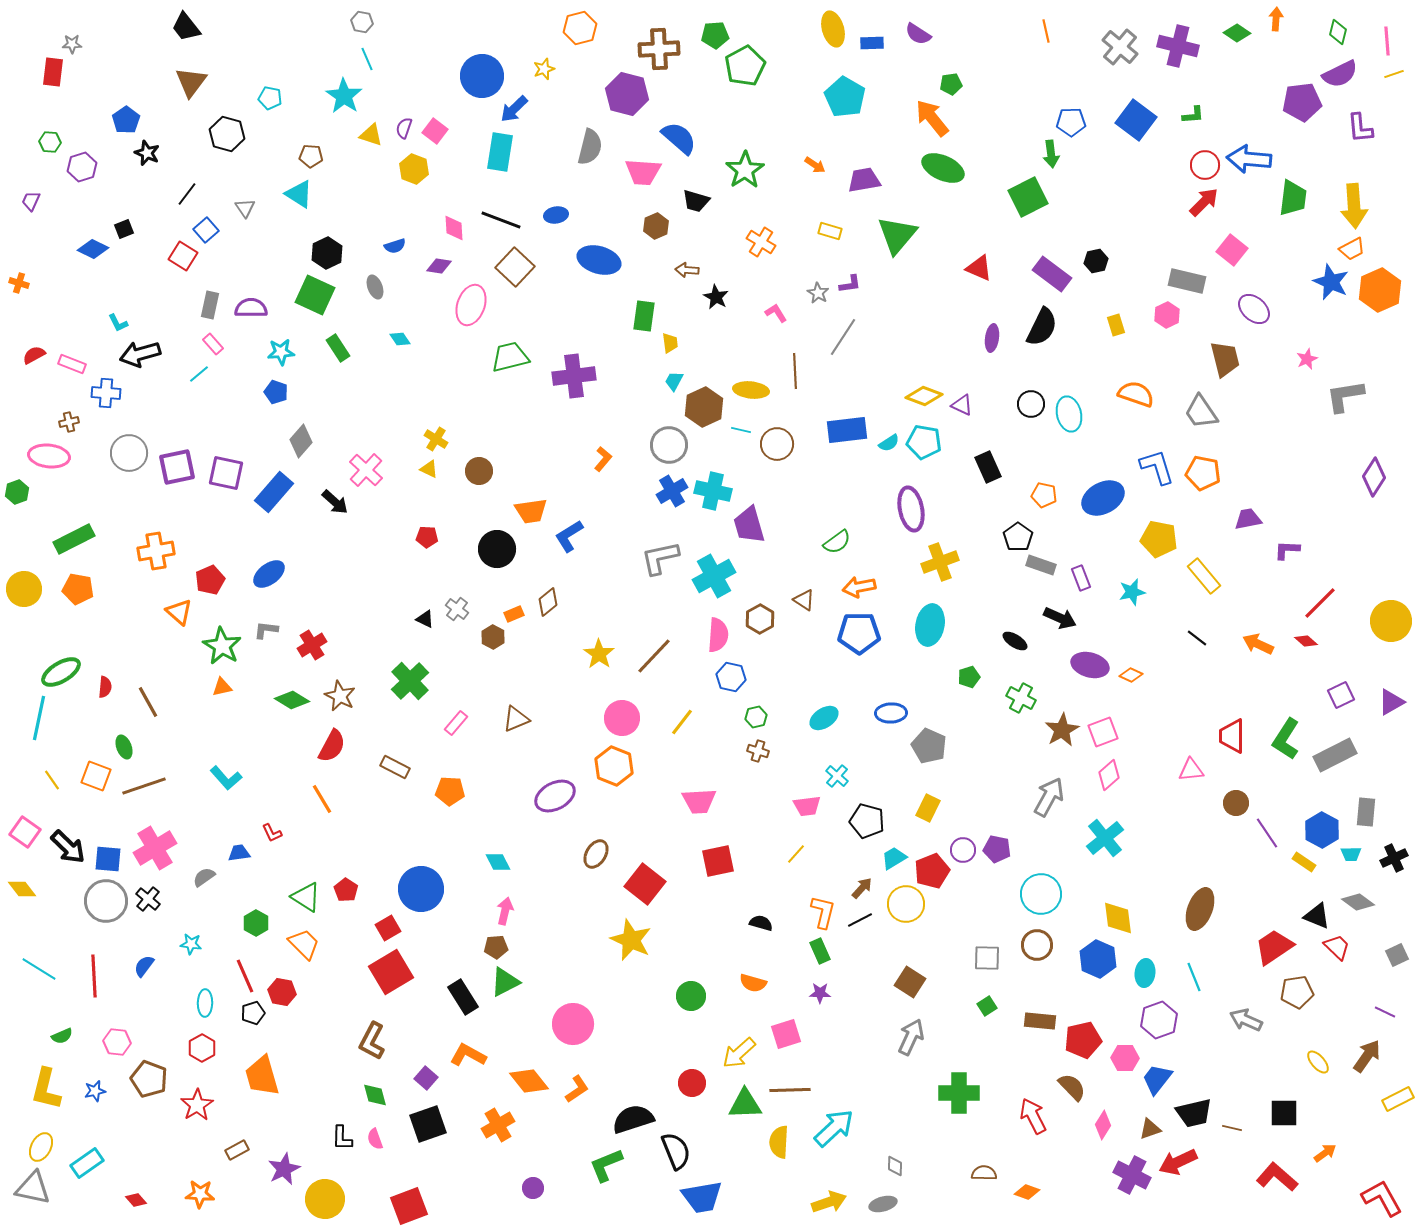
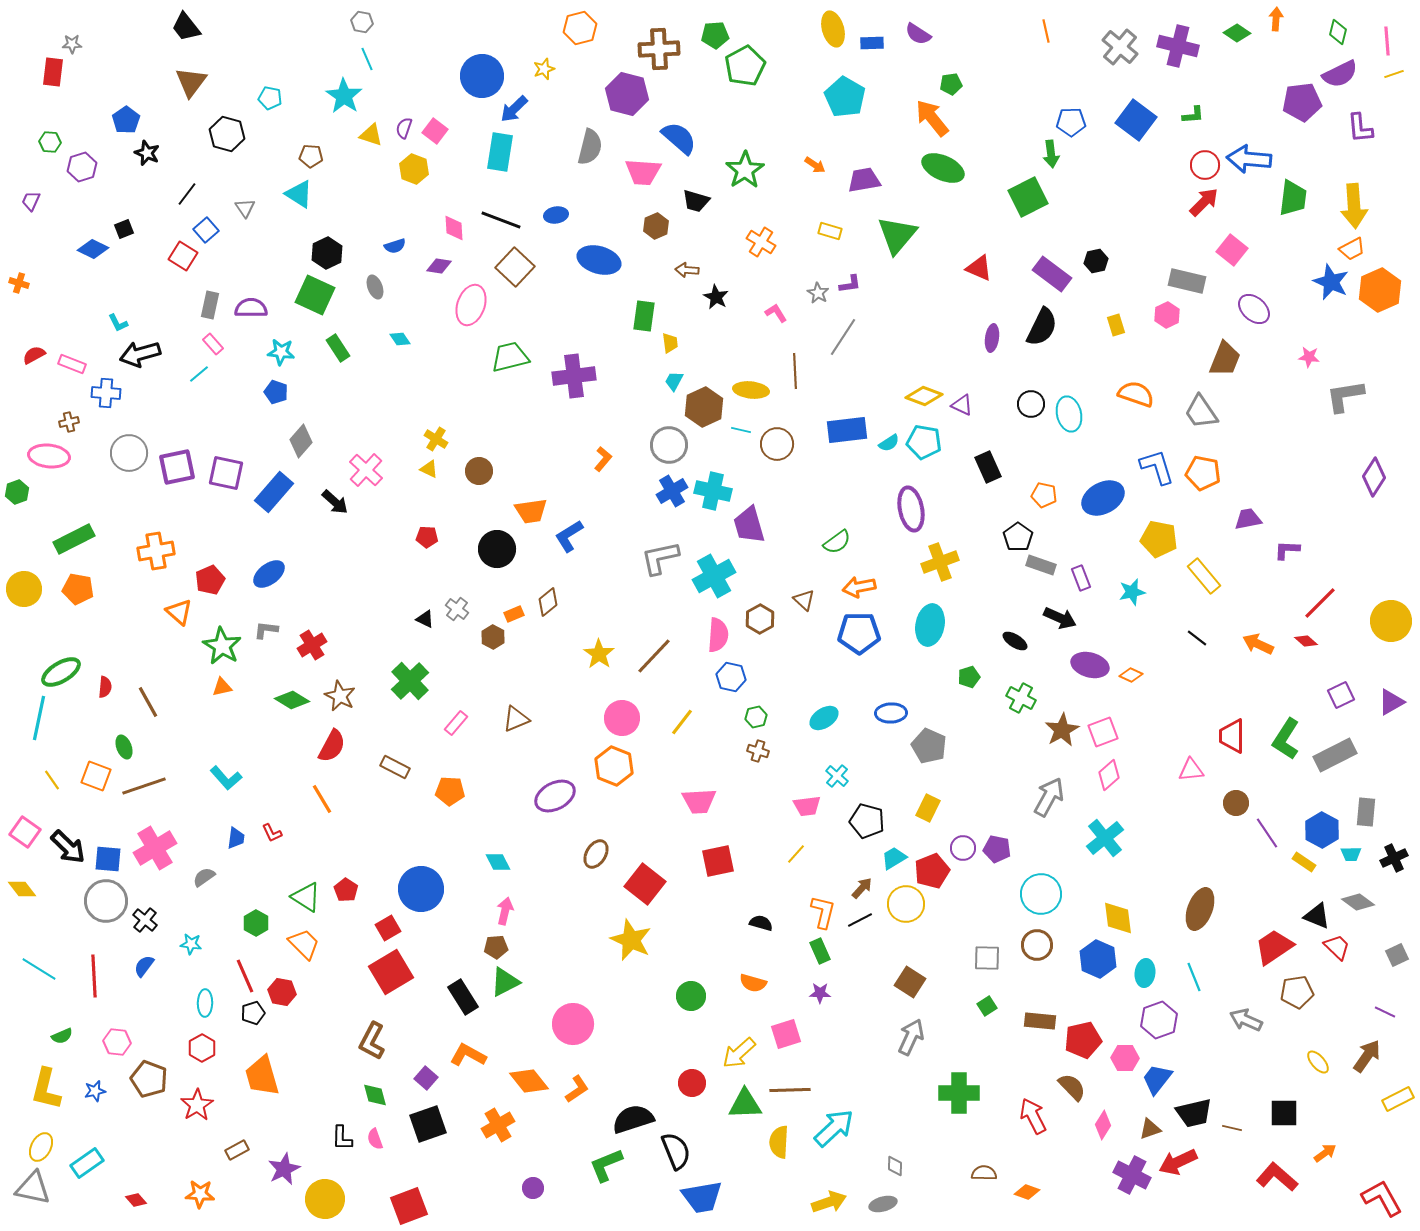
cyan star at (281, 352): rotated 12 degrees clockwise
brown trapezoid at (1225, 359): rotated 36 degrees clockwise
pink star at (1307, 359): moved 2 px right, 2 px up; rotated 30 degrees clockwise
brown triangle at (804, 600): rotated 10 degrees clockwise
purple circle at (963, 850): moved 2 px up
blue trapezoid at (239, 853): moved 3 px left, 15 px up; rotated 105 degrees clockwise
black cross at (148, 899): moved 3 px left, 21 px down
